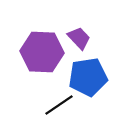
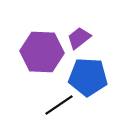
purple trapezoid: rotated 85 degrees counterclockwise
blue pentagon: rotated 12 degrees clockwise
